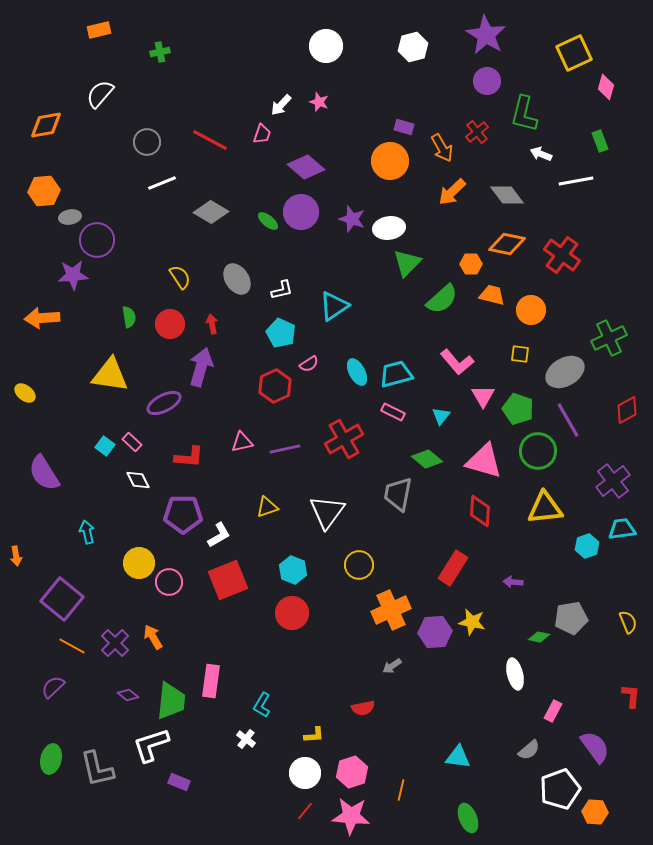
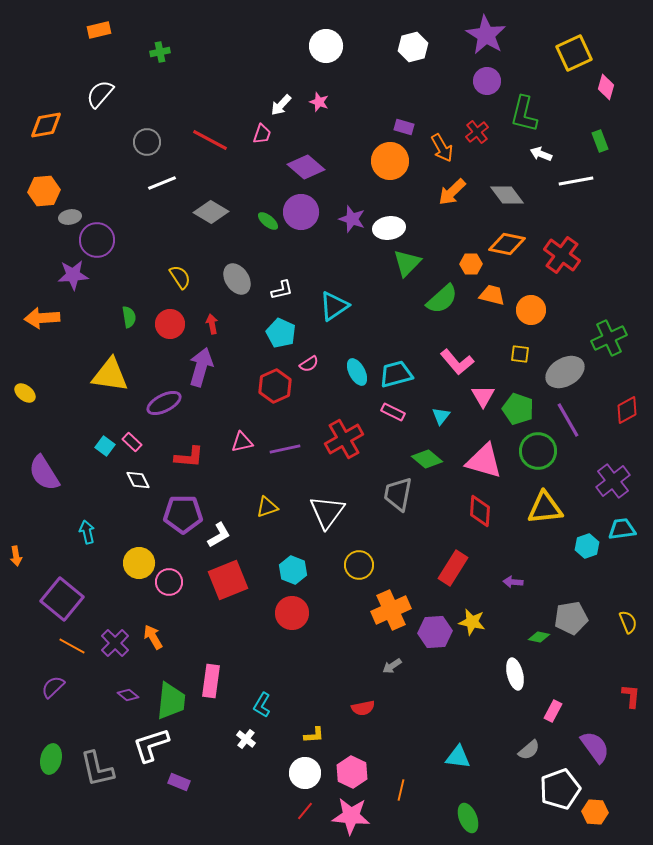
pink hexagon at (352, 772): rotated 16 degrees counterclockwise
